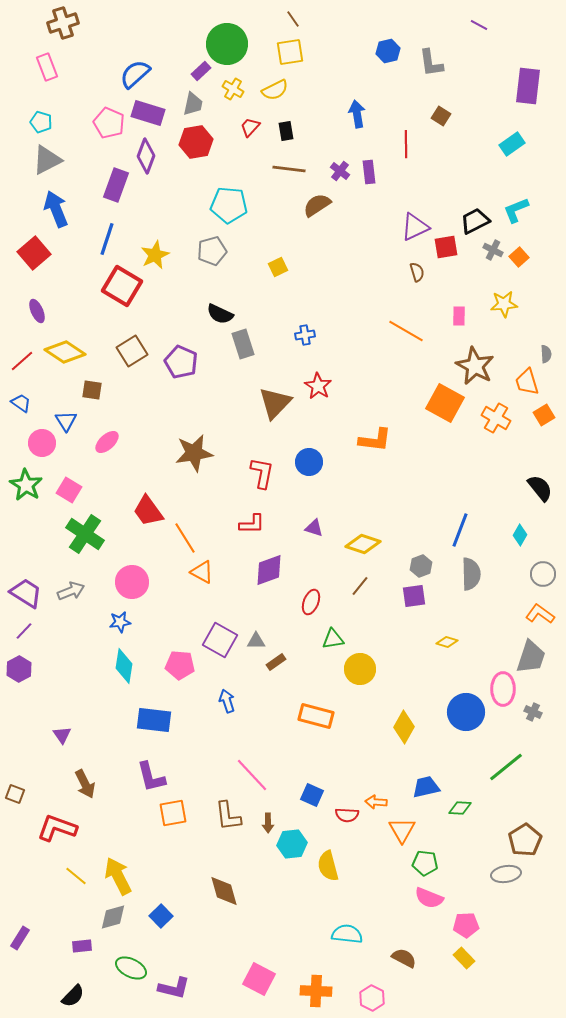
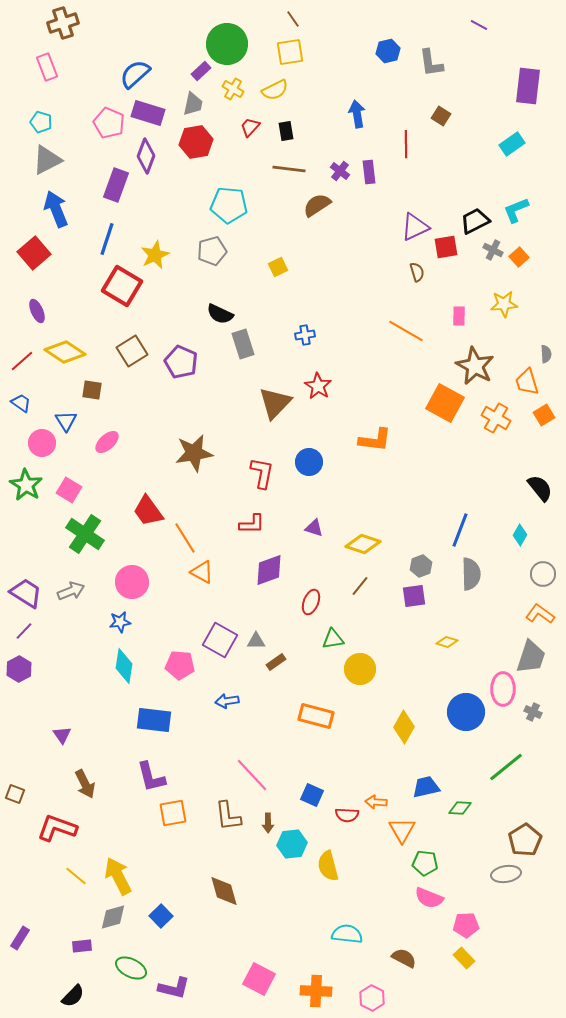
blue arrow at (227, 701): rotated 80 degrees counterclockwise
